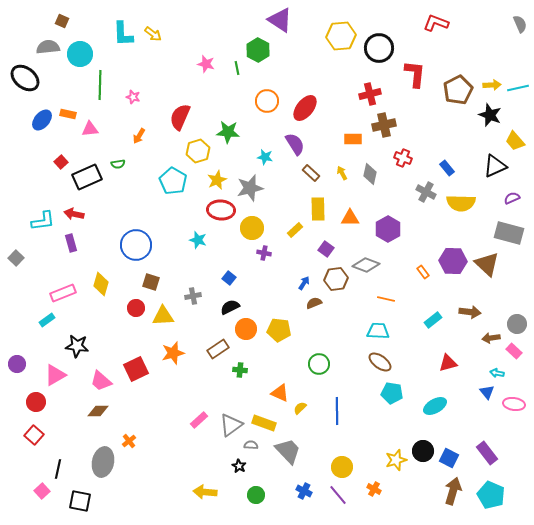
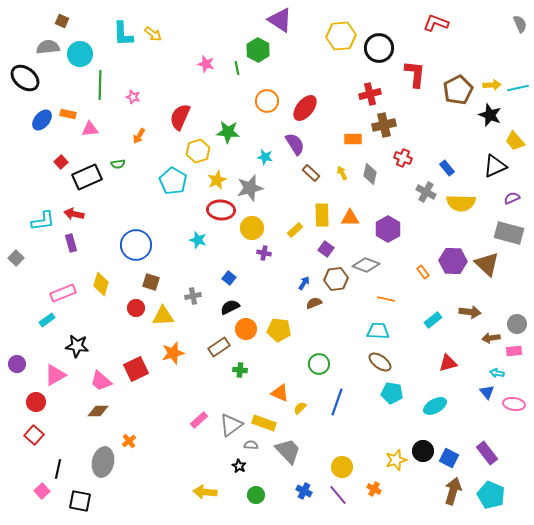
yellow rectangle at (318, 209): moved 4 px right, 6 px down
brown rectangle at (218, 349): moved 1 px right, 2 px up
pink rectangle at (514, 351): rotated 49 degrees counterclockwise
blue line at (337, 411): moved 9 px up; rotated 20 degrees clockwise
